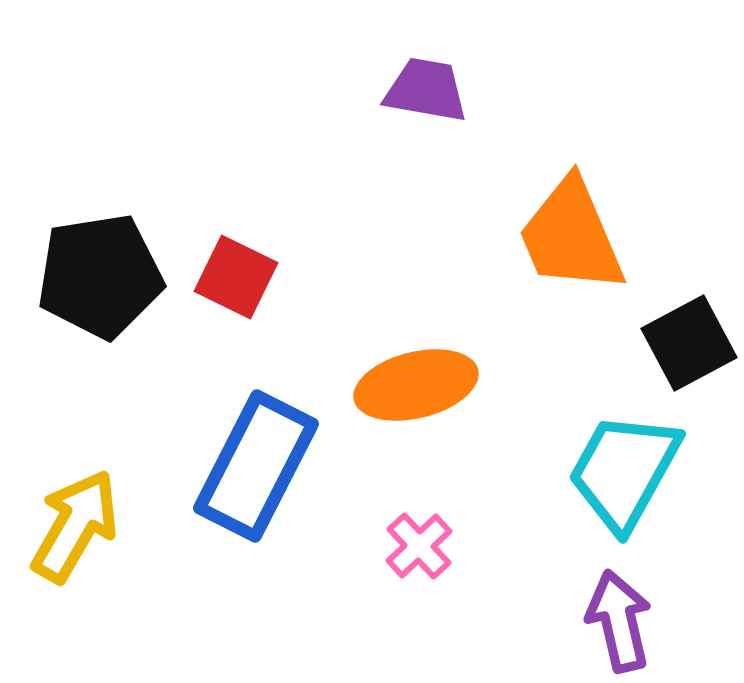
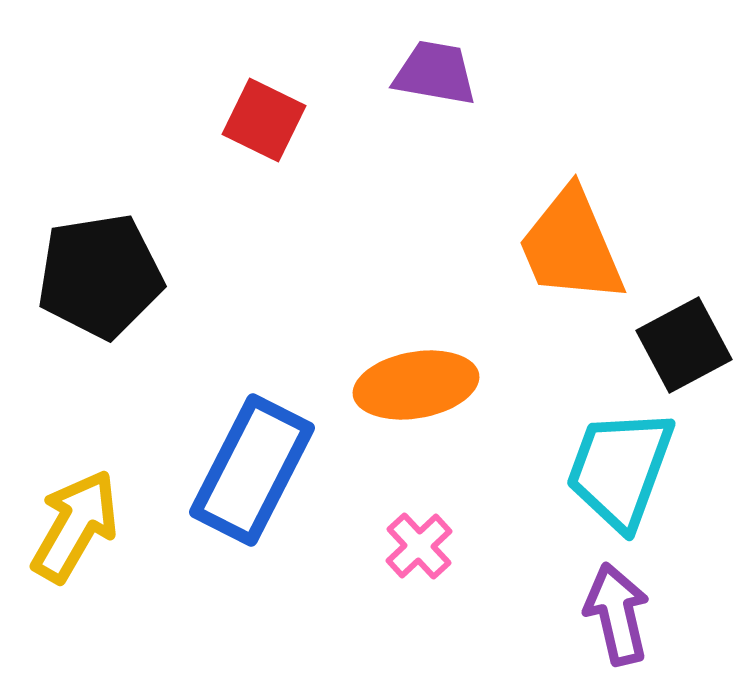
purple trapezoid: moved 9 px right, 17 px up
orange trapezoid: moved 10 px down
red square: moved 28 px right, 157 px up
black square: moved 5 px left, 2 px down
orange ellipse: rotated 4 degrees clockwise
blue rectangle: moved 4 px left, 4 px down
cyan trapezoid: moved 4 px left, 2 px up; rotated 9 degrees counterclockwise
purple arrow: moved 2 px left, 7 px up
